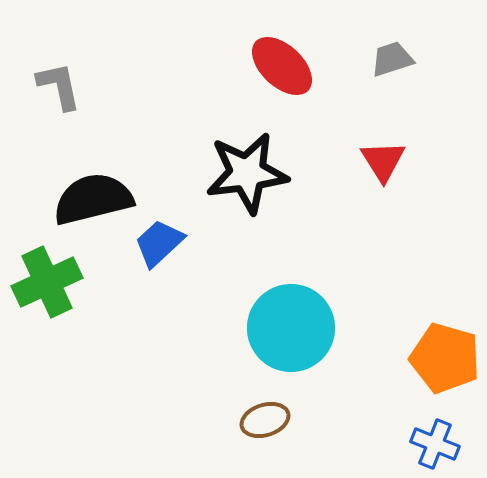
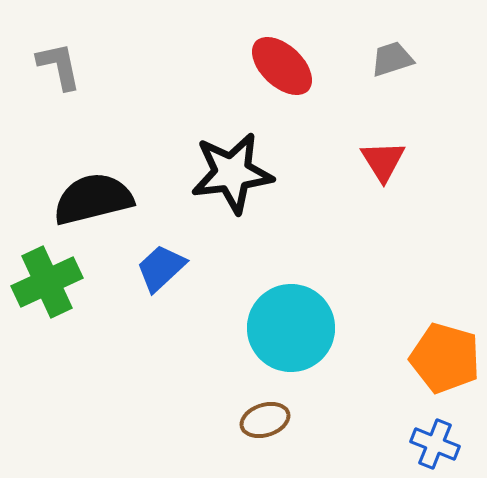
gray L-shape: moved 20 px up
black star: moved 15 px left
blue trapezoid: moved 2 px right, 25 px down
